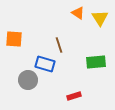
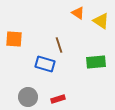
yellow triangle: moved 1 px right, 3 px down; rotated 24 degrees counterclockwise
gray circle: moved 17 px down
red rectangle: moved 16 px left, 3 px down
